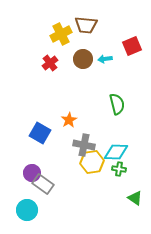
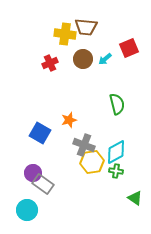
brown trapezoid: moved 2 px down
yellow cross: moved 4 px right; rotated 35 degrees clockwise
red square: moved 3 px left, 2 px down
cyan arrow: rotated 32 degrees counterclockwise
red cross: rotated 14 degrees clockwise
orange star: rotated 14 degrees clockwise
gray cross: rotated 10 degrees clockwise
cyan diamond: rotated 30 degrees counterclockwise
green cross: moved 3 px left, 2 px down
purple circle: moved 1 px right
